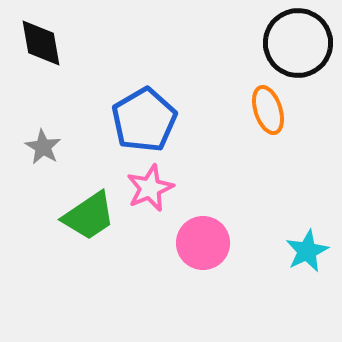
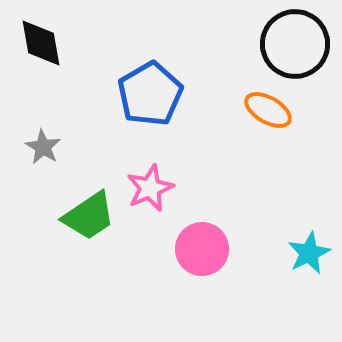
black circle: moved 3 px left, 1 px down
orange ellipse: rotated 42 degrees counterclockwise
blue pentagon: moved 6 px right, 26 px up
pink circle: moved 1 px left, 6 px down
cyan star: moved 2 px right, 2 px down
